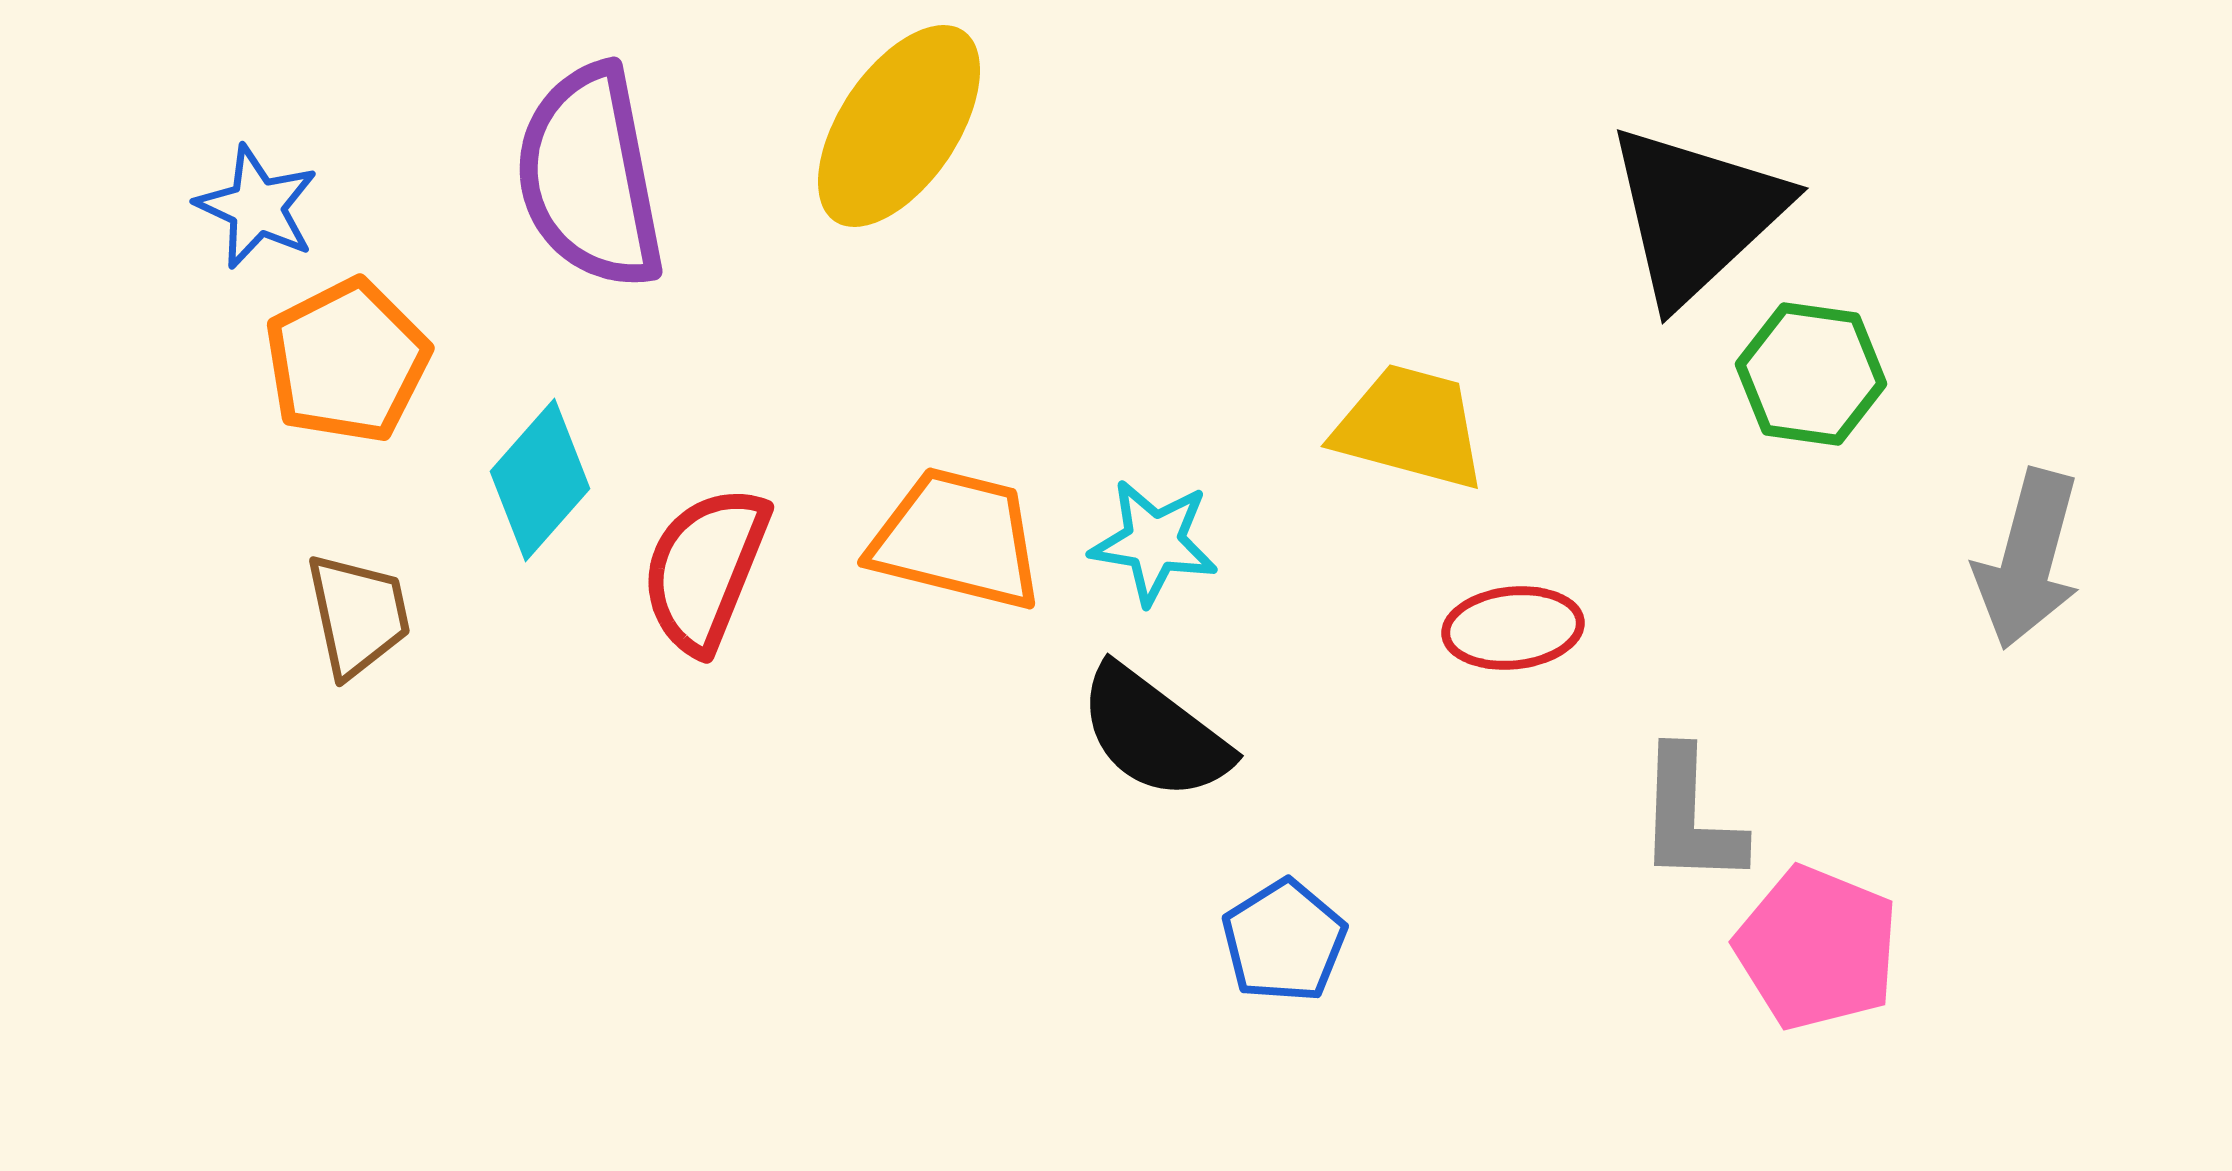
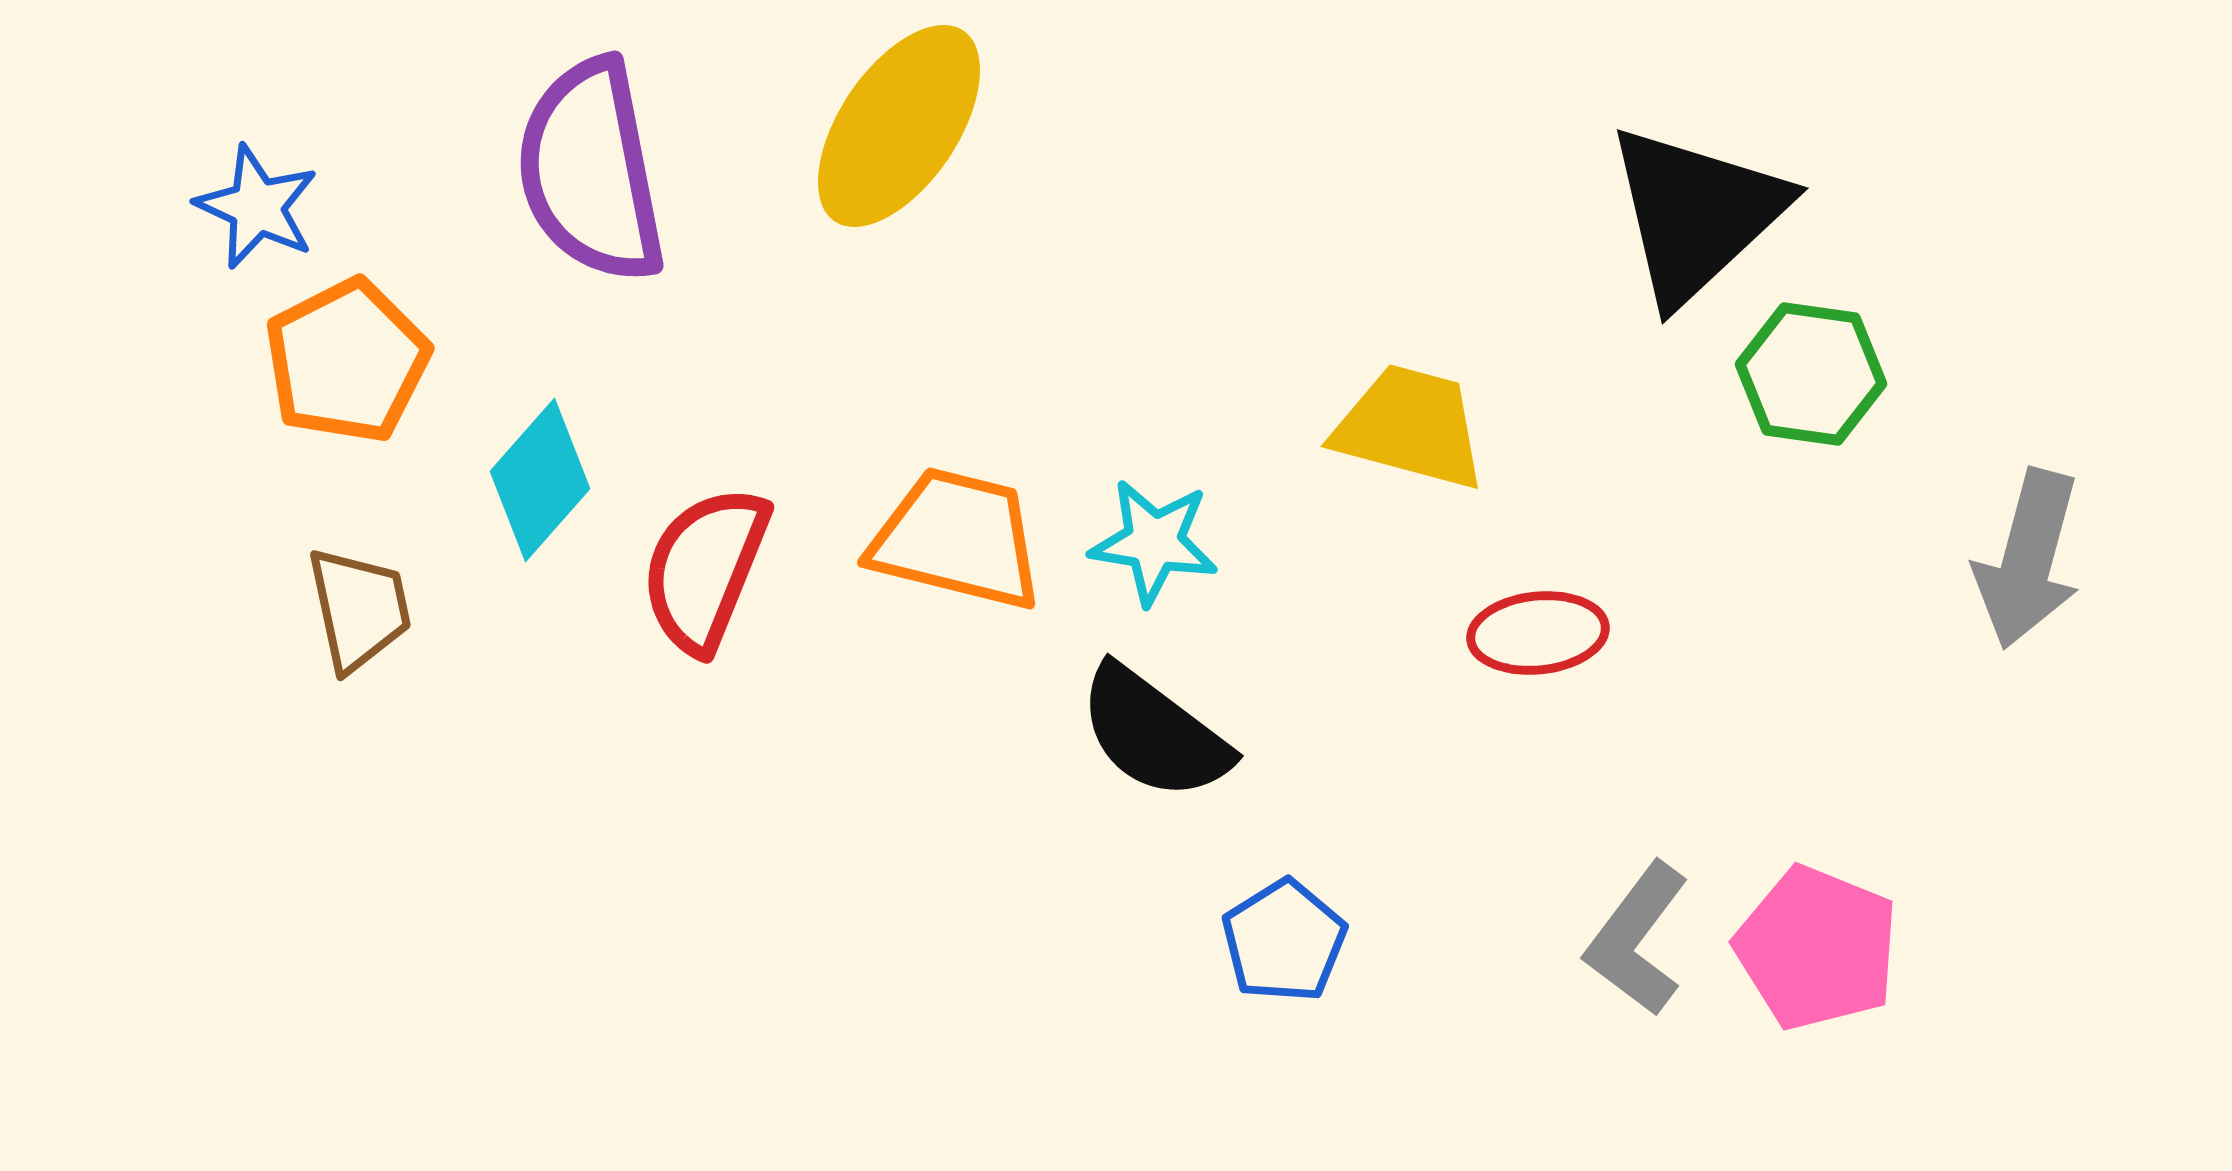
purple semicircle: moved 1 px right, 6 px up
brown trapezoid: moved 1 px right, 6 px up
red ellipse: moved 25 px right, 5 px down
gray L-shape: moved 53 px left, 122 px down; rotated 35 degrees clockwise
